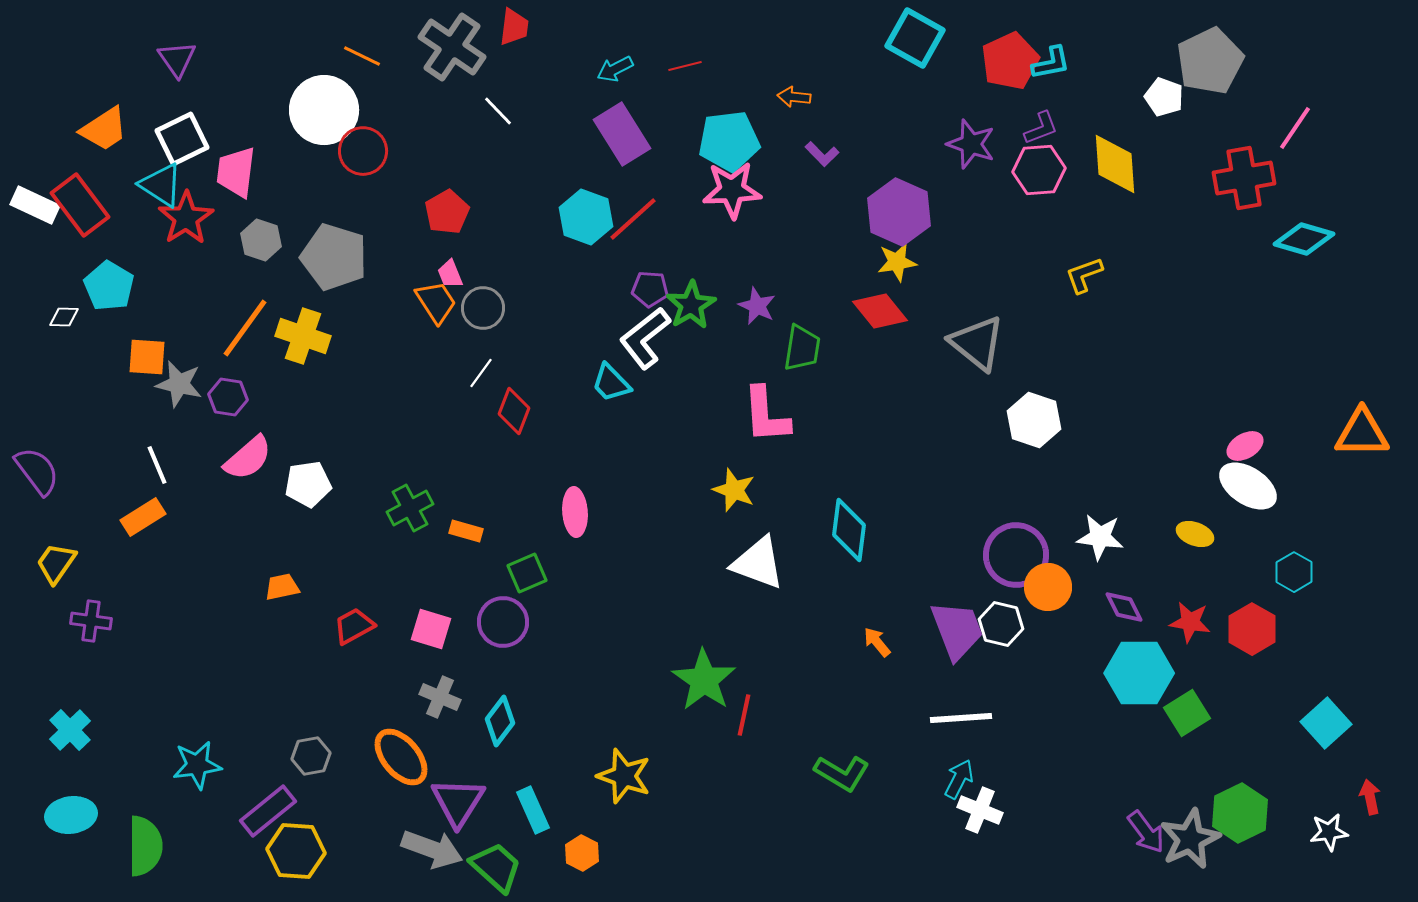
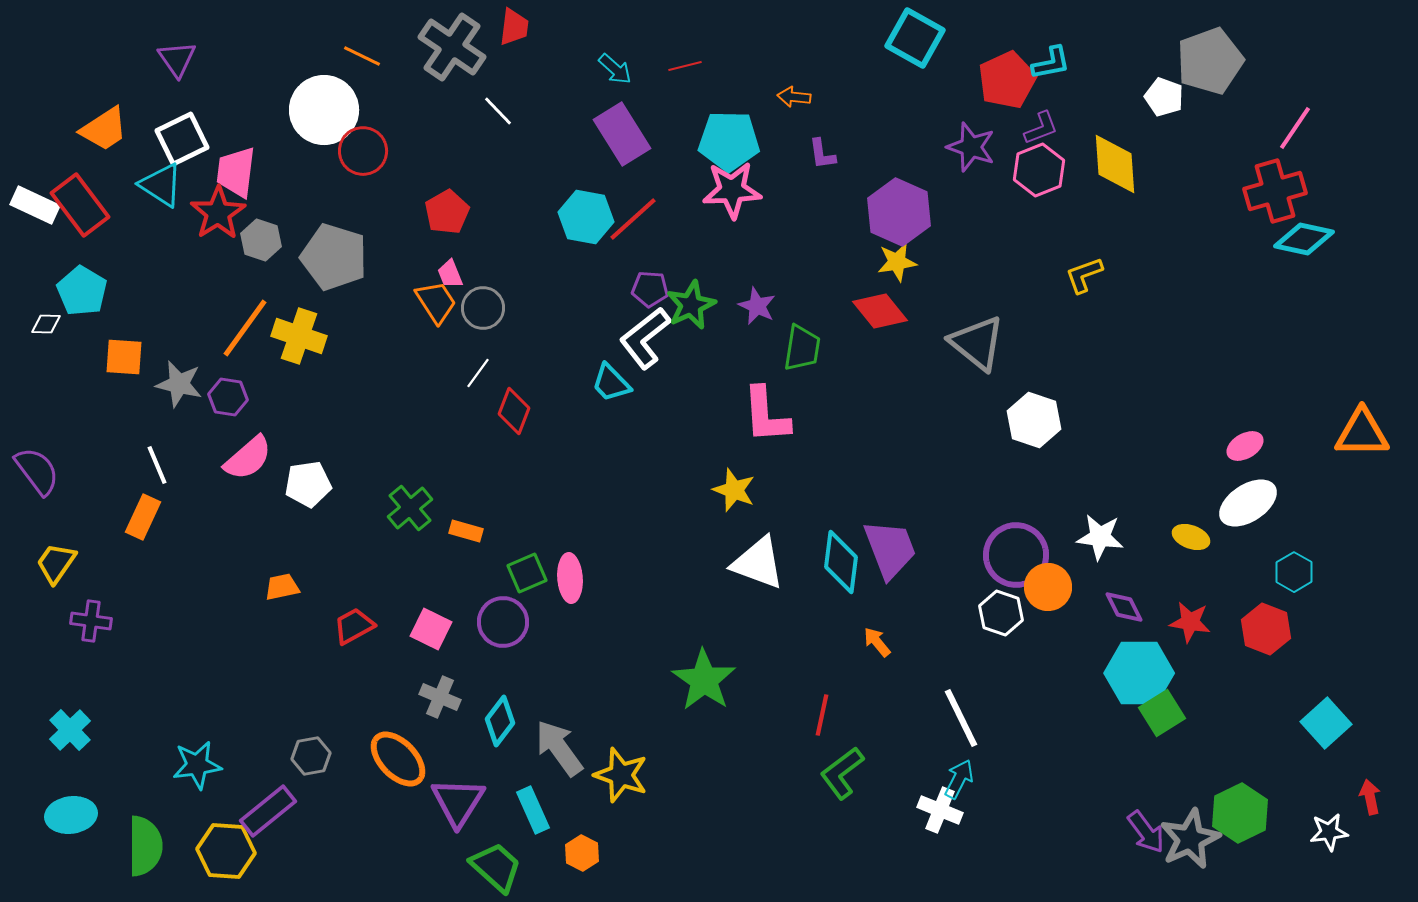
red pentagon at (1010, 61): moved 3 px left, 19 px down
gray pentagon at (1210, 61): rotated 6 degrees clockwise
cyan arrow at (615, 69): rotated 111 degrees counterclockwise
cyan pentagon at (729, 141): rotated 8 degrees clockwise
purple star at (971, 144): moved 3 px down
purple L-shape at (822, 154): rotated 36 degrees clockwise
pink hexagon at (1039, 170): rotated 18 degrees counterclockwise
red cross at (1244, 178): moved 31 px right, 13 px down; rotated 6 degrees counterclockwise
cyan hexagon at (586, 217): rotated 10 degrees counterclockwise
red star at (186, 218): moved 32 px right, 5 px up
cyan diamond at (1304, 239): rotated 4 degrees counterclockwise
cyan pentagon at (109, 286): moved 27 px left, 5 px down
green star at (691, 305): rotated 6 degrees clockwise
white diamond at (64, 317): moved 18 px left, 7 px down
yellow cross at (303, 336): moved 4 px left
orange square at (147, 357): moved 23 px left
white line at (481, 373): moved 3 px left
white ellipse at (1248, 486): moved 17 px down; rotated 66 degrees counterclockwise
green cross at (410, 508): rotated 12 degrees counterclockwise
pink ellipse at (575, 512): moved 5 px left, 66 px down
orange rectangle at (143, 517): rotated 33 degrees counterclockwise
cyan diamond at (849, 530): moved 8 px left, 32 px down
yellow ellipse at (1195, 534): moved 4 px left, 3 px down
white hexagon at (1001, 624): moved 11 px up; rotated 6 degrees clockwise
pink square at (431, 629): rotated 9 degrees clockwise
red hexagon at (1252, 629): moved 14 px right; rotated 9 degrees counterclockwise
purple trapezoid at (957, 630): moved 67 px left, 81 px up
green square at (1187, 713): moved 25 px left
red line at (744, 715): moved 78 px right
white line at (961, 718): rotated 68 degrees clockwise
orange ellipse at (401, 757): moved 3 px left, 2 px down; rotated 4 degrees counterclockwise
green L-shape at (842, 773): rotated 112 degrees clockwise
yellow star at (624, 776): moved 3 px left, 1 px up
white cross at (980, 810): moved 40 px left
gray arrow at (432, 849): moved 127 px right, 101 px up; rotated 146 degrees counterclockwise
yellow hexagon at (296, 851): moved 70 px left
